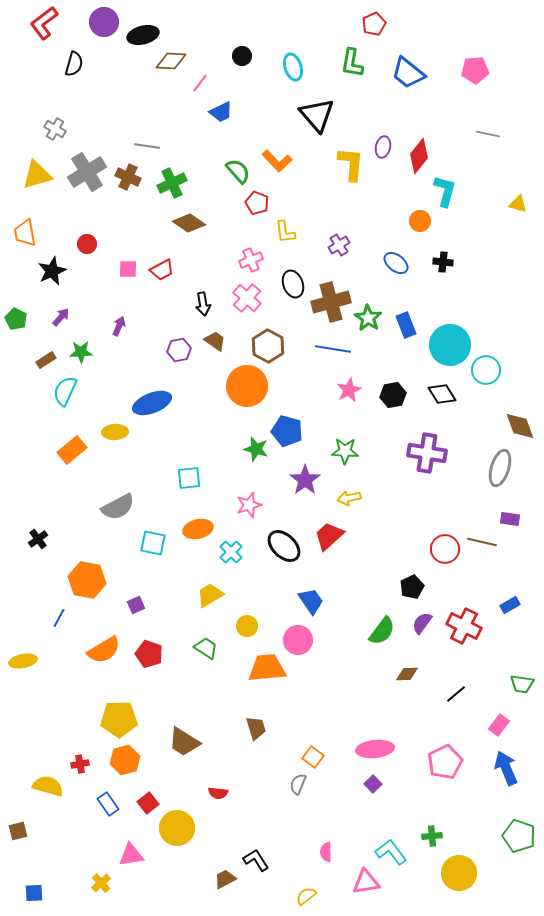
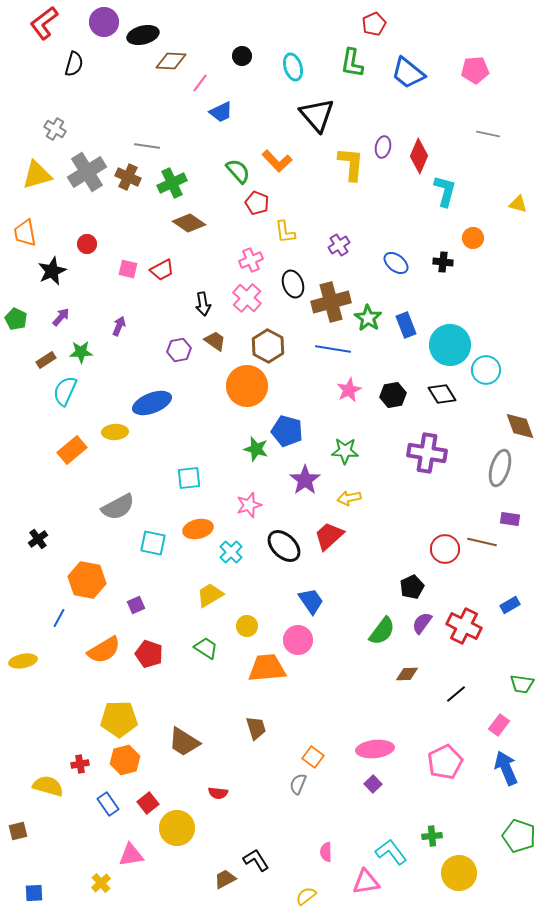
red diamond at (419, 156): rotated 16 degrees counterclockwise
orange circle at (420, 221): moved 53 px right, 17 px down
pink square at (128, 269): rotated 12 degrees clockwise
